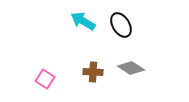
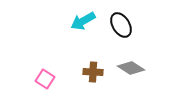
cyan arrow: rotated 60 degrees counterclockwise
